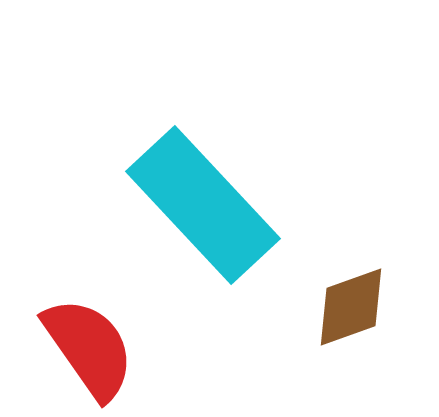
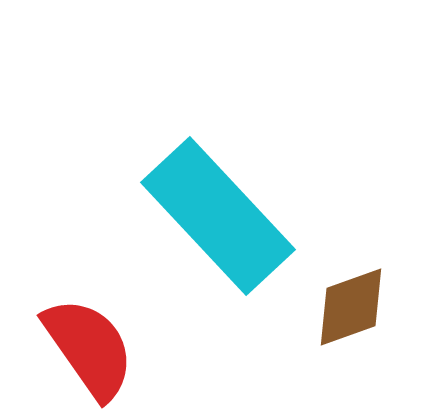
cyan rectangle: moved 15 px right, 11 px down
